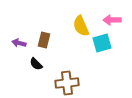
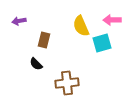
purple arrow: moved 22 px up; rotated 24 degrees counterclockwise
